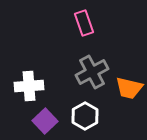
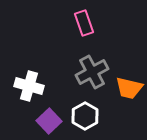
white cross: rotated 20 degrees clockwise
purple square: moved 4 px right
